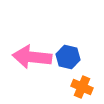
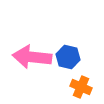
orange cross: moved 1 px left
